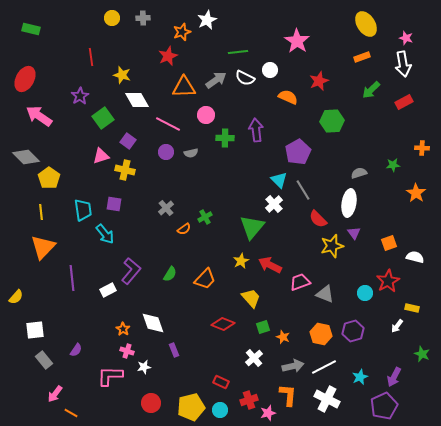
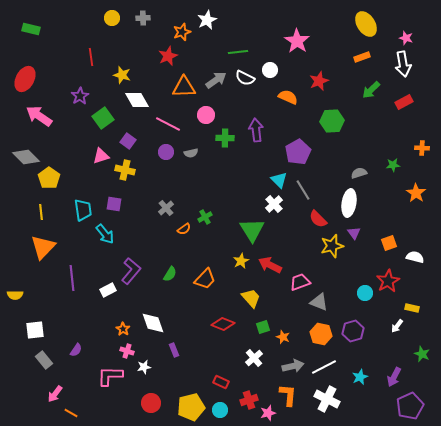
green triangle at (252, 227): moved 3 px down; rotated 12 degrees counterclockwise
gray triangle at (325, 294): moved 6 px left, 8 px down
yellow semicircle at (16, 297): moved 1 px left, 2 px up; rotated 49 degrees clockwise
purple pentagon at (384, 406): moved 26 px right
